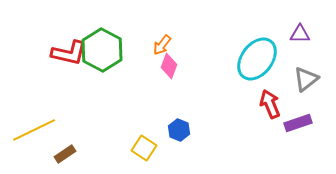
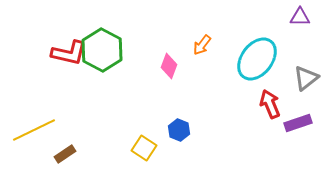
purple triangle: moved 17 px up
orange arrow: moved 40 px right
gray triangle: moved 1 px up
